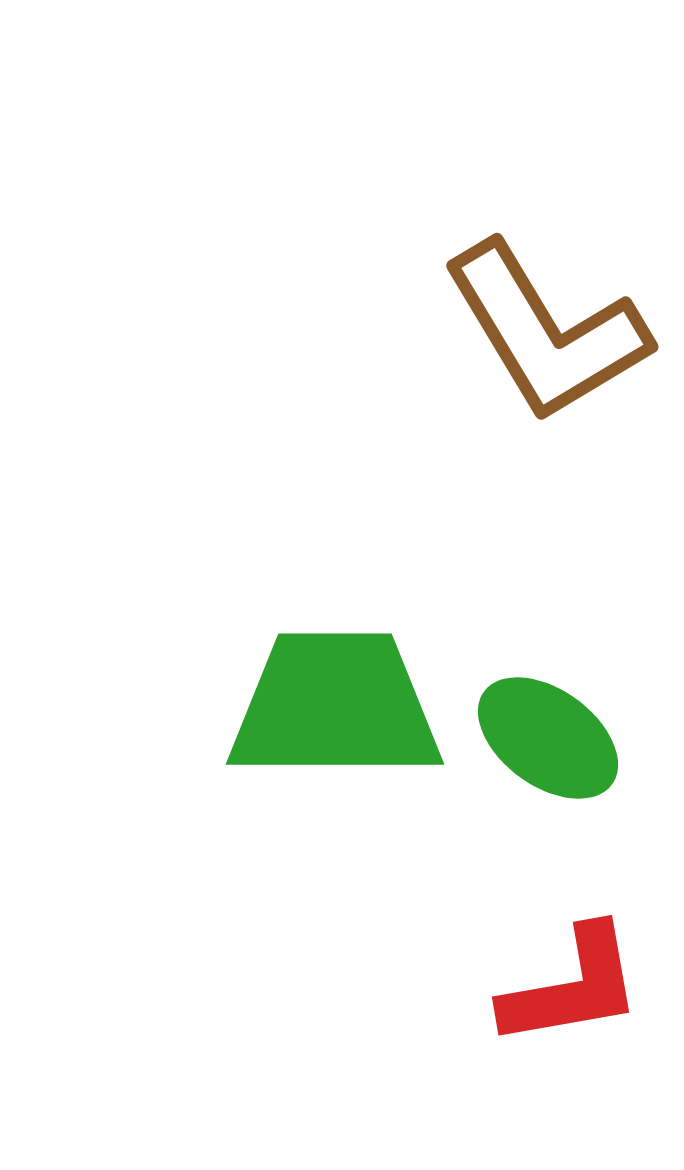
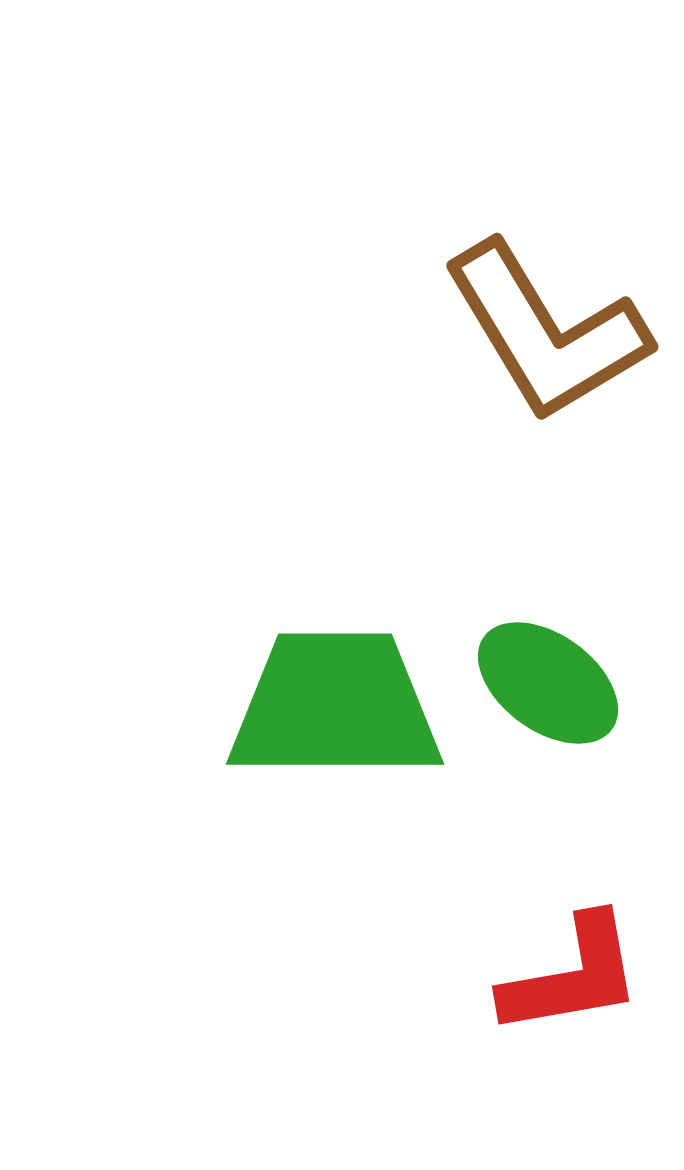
green ellipse: moved 55 px up
red L-shape: moved 11 px up
